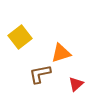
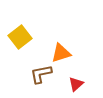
brown L-shape: moved 1 px right
